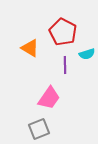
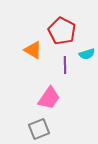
red pentagon: moved 1 px left, 1 px up
orange triangle: moved 3 px right, 2 px down
